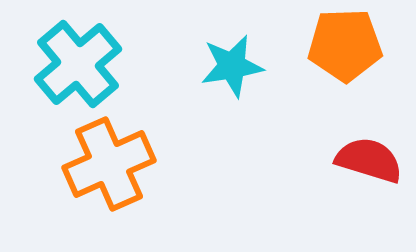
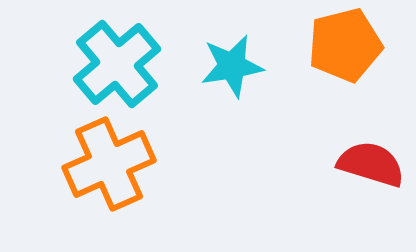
orange pentagon: rotated 12 degrees counterclockwise
cyan cross: moved 39 px right
red semicircle: moved 2 px right, 4 px down
